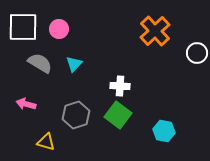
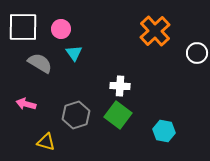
pink circle: moved 2 px right
cyan triangle: moved 11 px up; rotated 18 degrees counterclockwise
